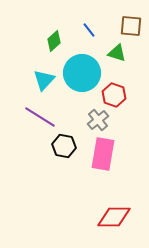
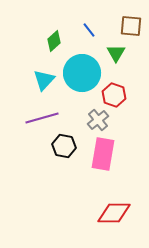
green triangle: moved 1 px left; rotated 42 degrees clockwise
purple line: moved 2 px right, 1 px down; rotated 48 degrees counterclockwise
red diamond: moved 4 px up
